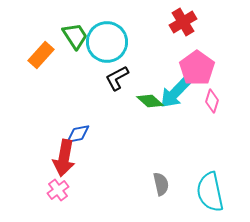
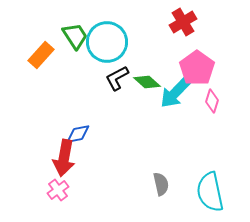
green diamond: moved 3 px left, 19 px up
